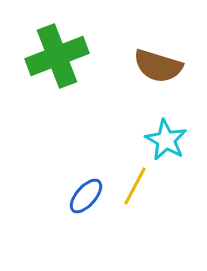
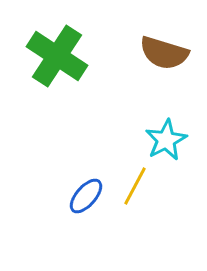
green cross: rotated 36 degrees counterclockwise
brown semicircle: moved 6 px right, 13 px up
cyan star: rotated 15 degrees clockwise
